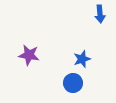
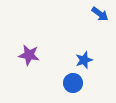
blue arrow: rotated 48 degrees counterclockwise
blue star: moved 2 px right, 1 px down
